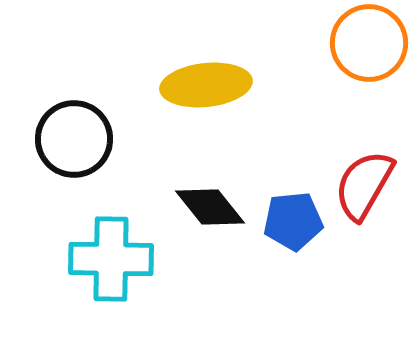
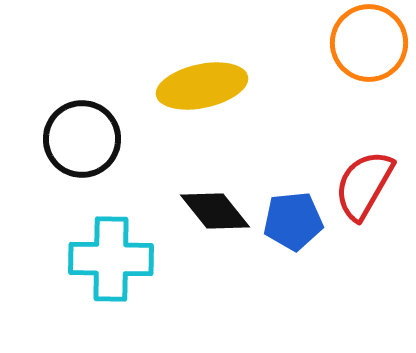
yellow ellipse: moved 4 px left, 1 px down; rotated 6 degrees counterclockwise
black circle: moved 8 px right
black diamond: moved 5 px right, 4 px down
